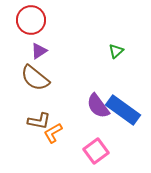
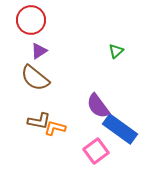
blue rectangle: moved 3 px left, 19 px down
orange L-shape: moved 2 px right, 5 px up; rotated 45 degrees clockwise
